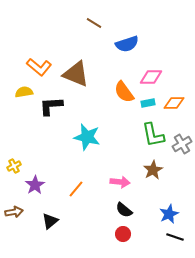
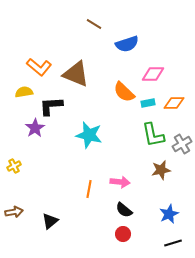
brown line: moved 1 px down
pink diamond: moved 2 px right, 3 px up
orange semicircle: rotated 10 degrees counterclockwise
cyan star: moved 2 px right, 2 px up
brown star: moved 8 px right; rotated 18 degrees clockwise
purple star: moved 57 px up
orange line: moved 13 px right; rotated 30 degrees counterclockwise
black line: moved 2 px left, 6 px down; rotated 36 degrees counterclockwise
